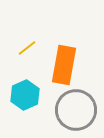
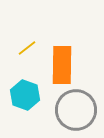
orange rectangle: moved 2 px left; rotated 9 degrees counterclockwise
cyan hexagon: rotated 16 degrees counterclockwise
